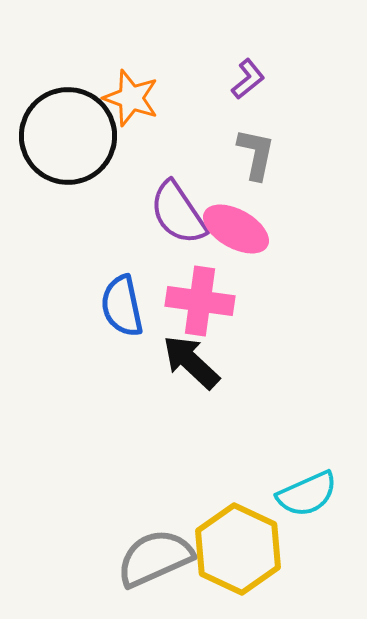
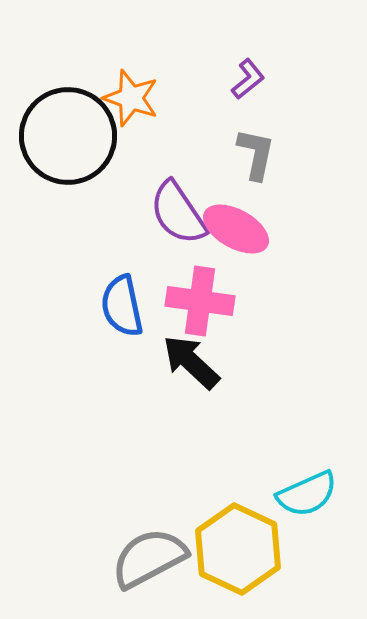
gray semicircle: moved 6 px left; rotated 4 degrees counterclockwise
